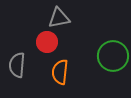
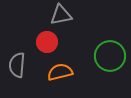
gray triangle: moved 2 px right, 3 px up
green circle: moved 3 px left
orange semicircle: rotated 70 degrees clockwise
